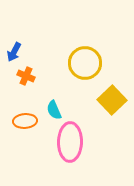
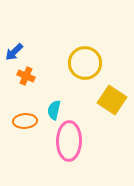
blue arrow: rotated 18 degrees clockwise
yellow square: rotated 12 degrees counterclockwise
cyan semicircle: rotated 36 degrees clockwise
pink ellipse: moved 1 px left, 1 px up
